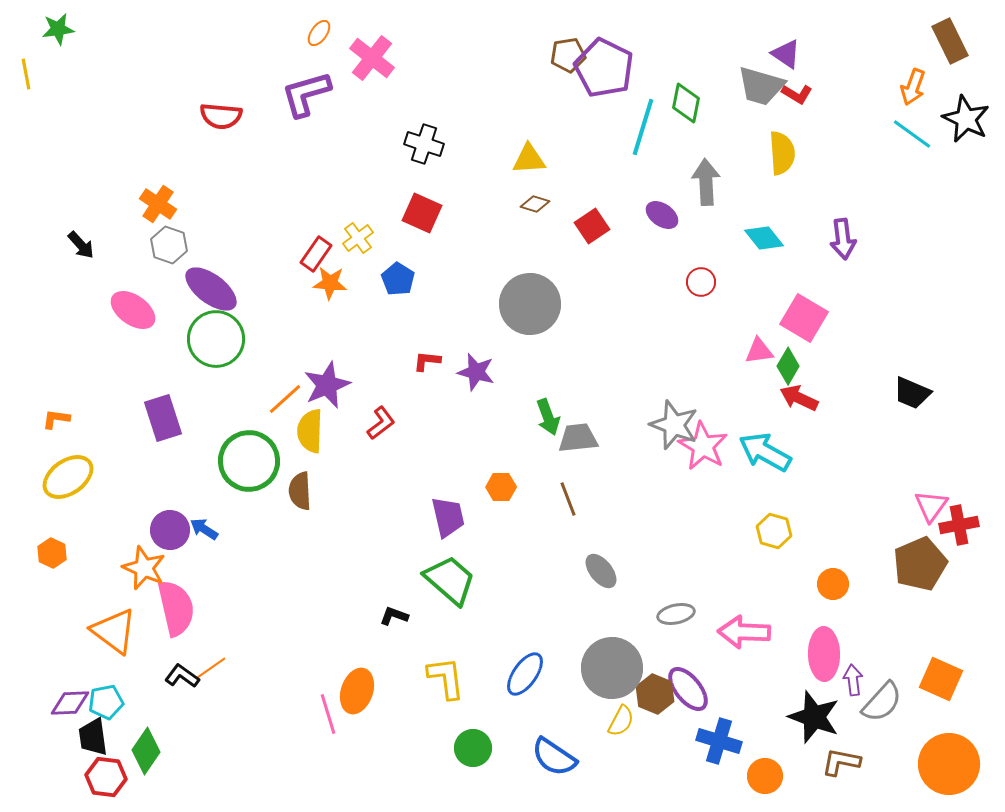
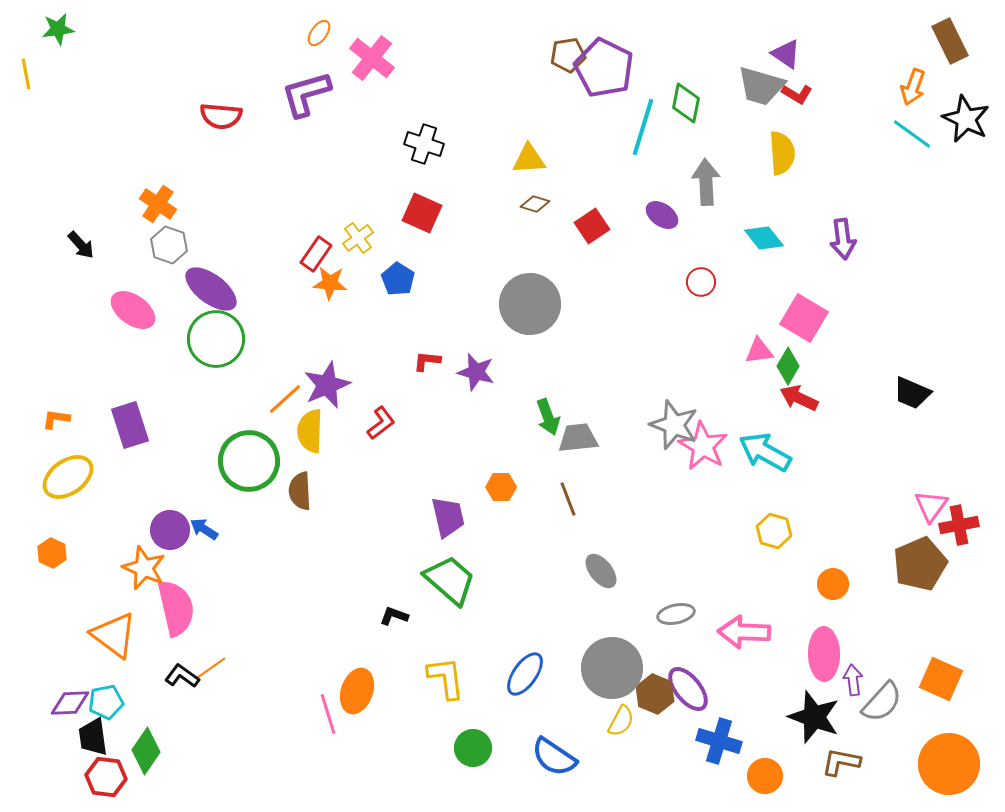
purple rectangle at (163, 418): moved 33 px left, 7 px down
orange triangle at (114, 631): moved 4 px down
